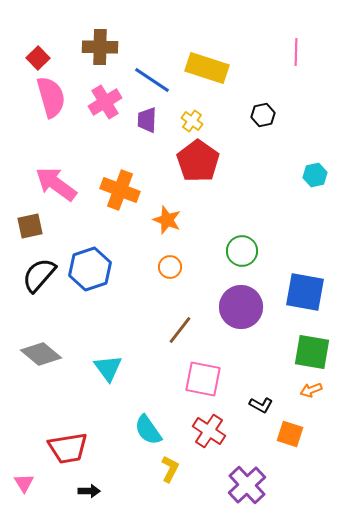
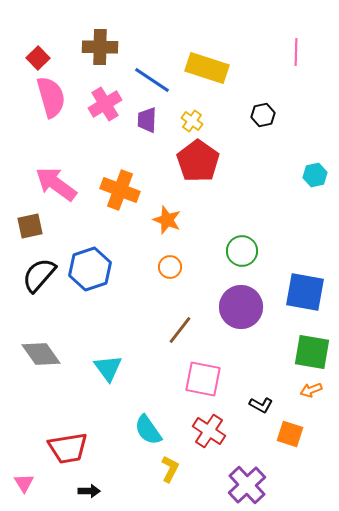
pink cross: moved 2 px down
gray diamond: rotated 15 degrees clockwise
